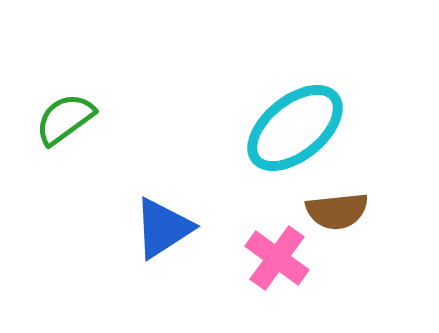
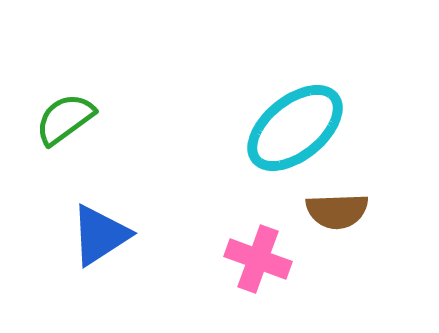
brown semicircle: rotated 4 degrees clockwise
blue triangle: moved 63 px left, 7 px down
pink cross: moved 19 px left, 1 px down; rotated 16 degrees counterclockwise
